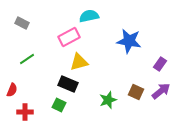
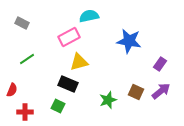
green square: moved 1 px left, 1 px down
